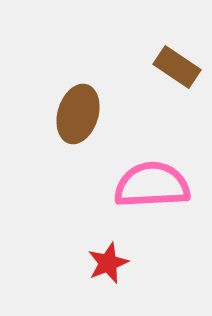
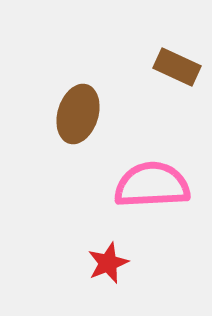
brown rectangle: rotated 9 degrees counterclockwise
